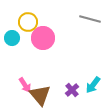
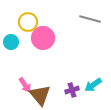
cyan circle: moved 1 px left, 4 px down
cyan arrow: rotated 18 degrees clockwise
purple cross: rotated 24 degrees clockwise
